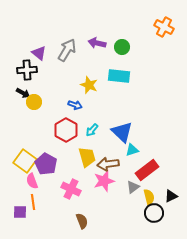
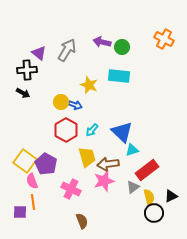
orange cross: moved 12 px down
purple arrow: moved 5 px right, 1 px up
yellow circle: moved 27 px right
